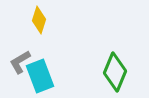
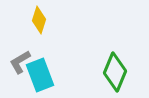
cyan rectangle: moved 1 px up
